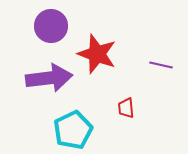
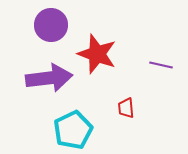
purple circle: moved 1 px up
